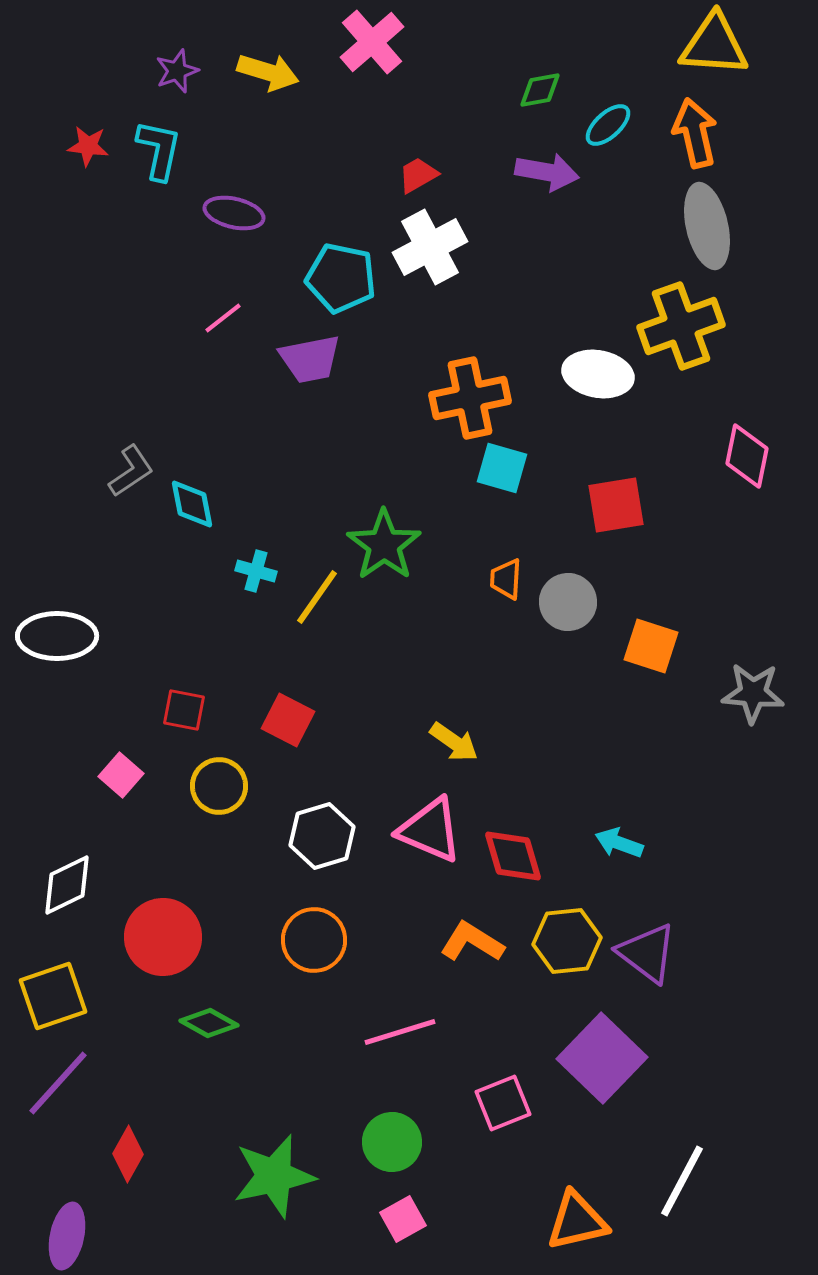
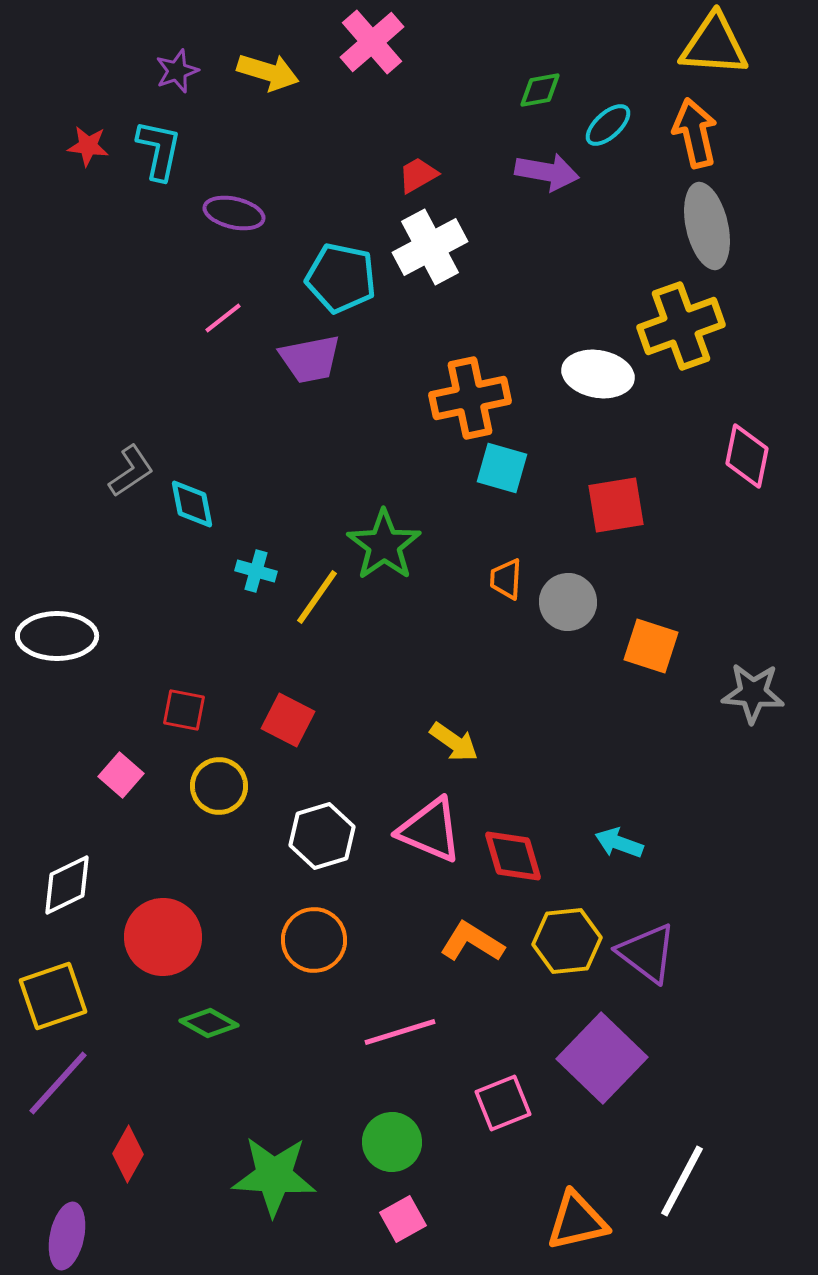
green star at (274, 1176): rotated 16 degrees clockwise
